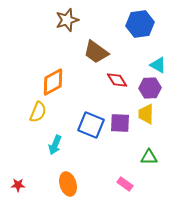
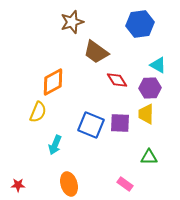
brown star: moved 5 px right, 2 px down
orange ellipse: moved 1 px right
